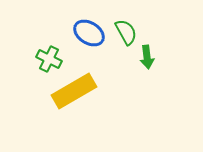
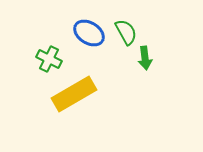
green arrow: moved 2 px left, 1 px down
yellow rectangle: moved 3 px down
